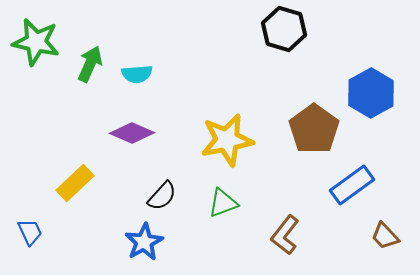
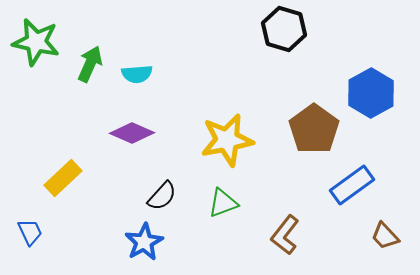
yellow rectangle: moved 12 px left, 5 px up
